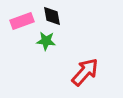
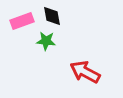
red arrow: rotated 104 degrees counterclockwise
